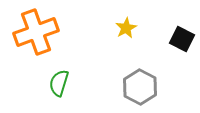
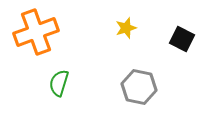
yellow star: rotated 10 degrees clockwise
gray hexagon: moved 1 px left; rotated 16 degrees counterclockwise
